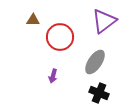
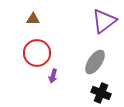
brown triangle: moved 1 px up
red circle: moved 23 px left, 16 px down
black cross: moved 2 px right
